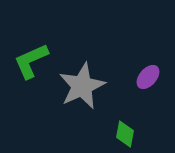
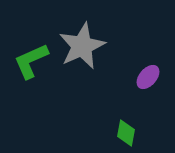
gray star: moved 40 px up
green diamond: moved 1 px right, 1 px up
